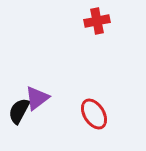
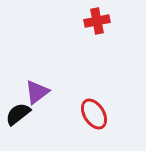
purple triangle: moved 6 px up
black semicircle: moved 1 px left, 3 px down; rotated 24 degrees clockwise
